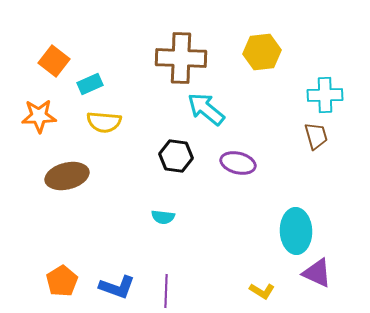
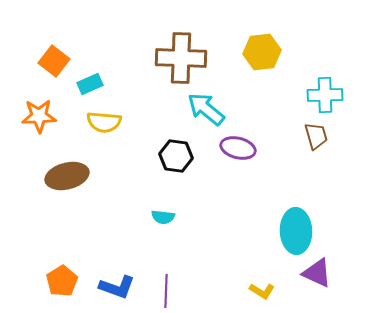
purple ellipse: moved 15 px up
